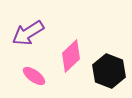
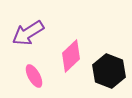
pink ellipse: rotated 25 degrees clockwise
